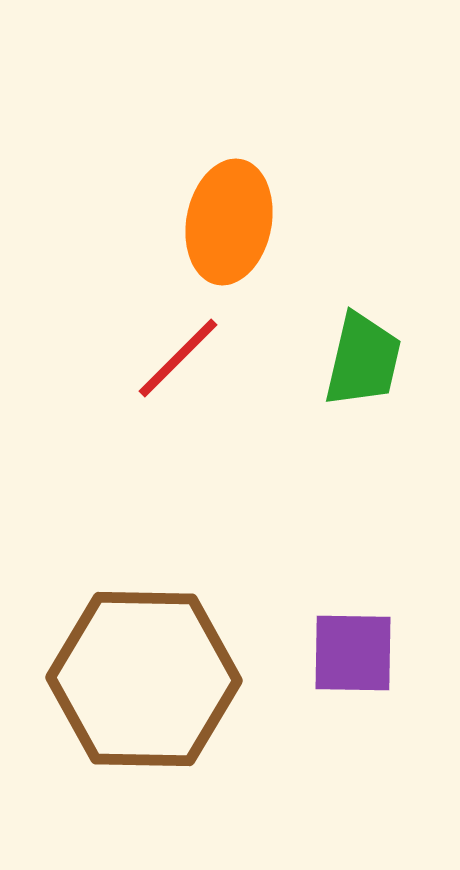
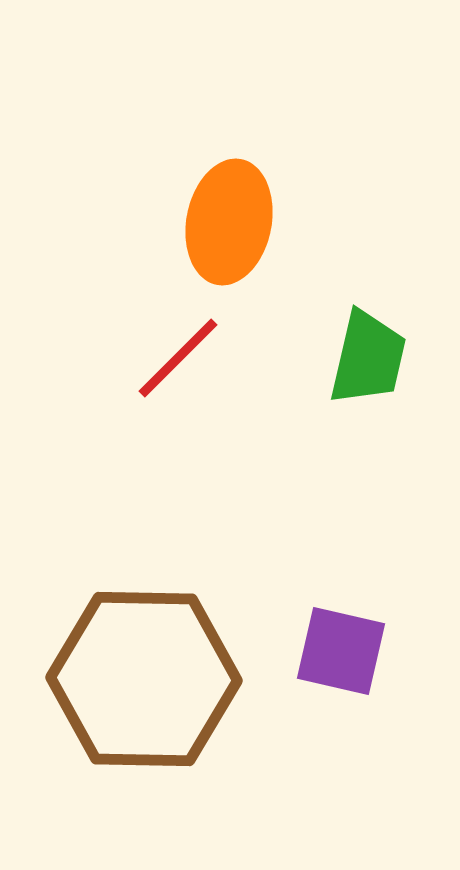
green trapezoid: moved 5 px right, 2 px up
purple square: moved 12 px left, 2 px up; rotated 12 degrees clockwise
